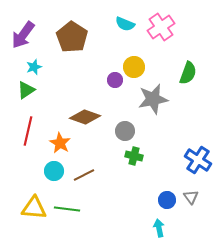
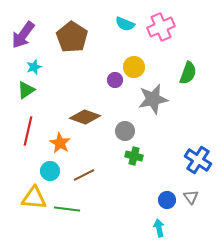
pink cross: rotated 12 degrees clockwise
cyan circle: moved 4 px left
yellow triangle: moved 10 px up
